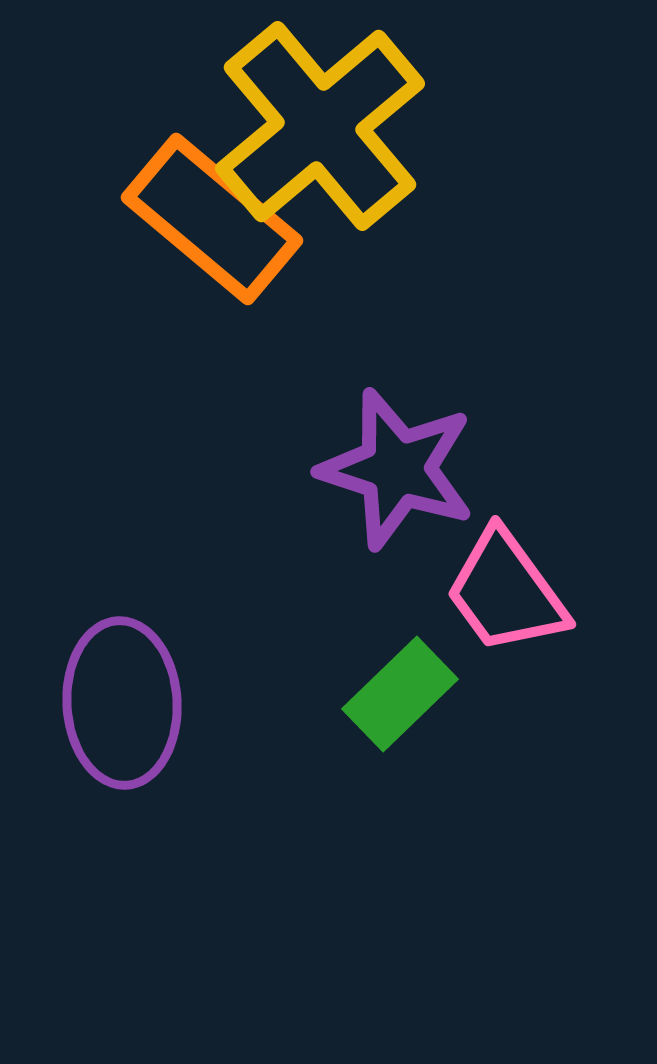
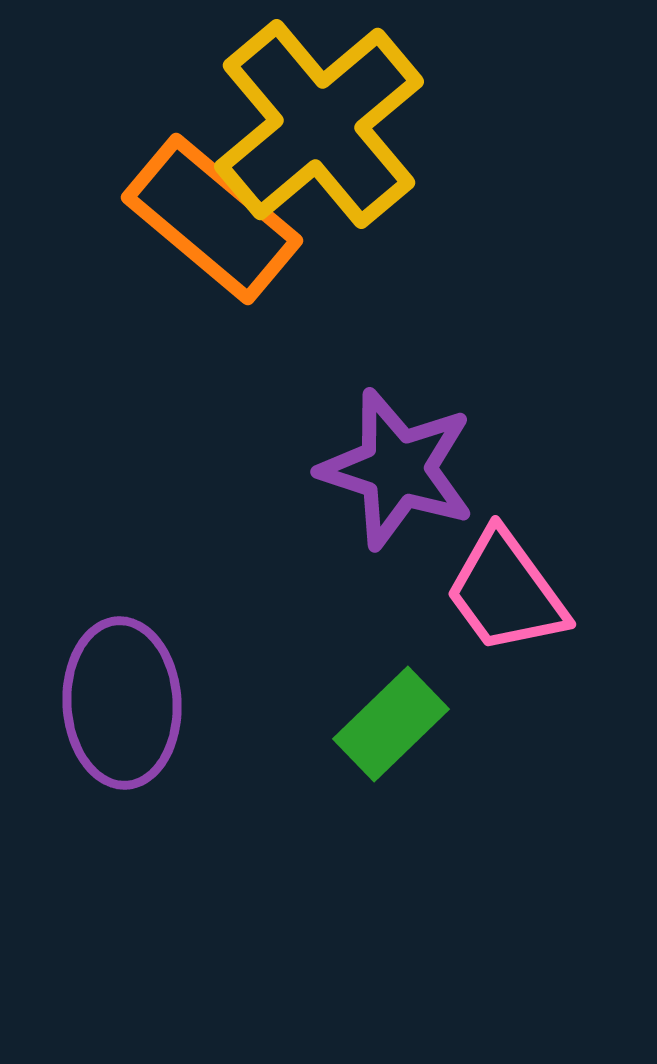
yellow cross: moved 1 px left, 2 px up
green rectangle: moved 9 px left, 30 px down
